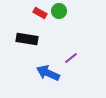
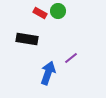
green circle: moved 1 px left
blue arrow: rotated 85 degrees clockwise
